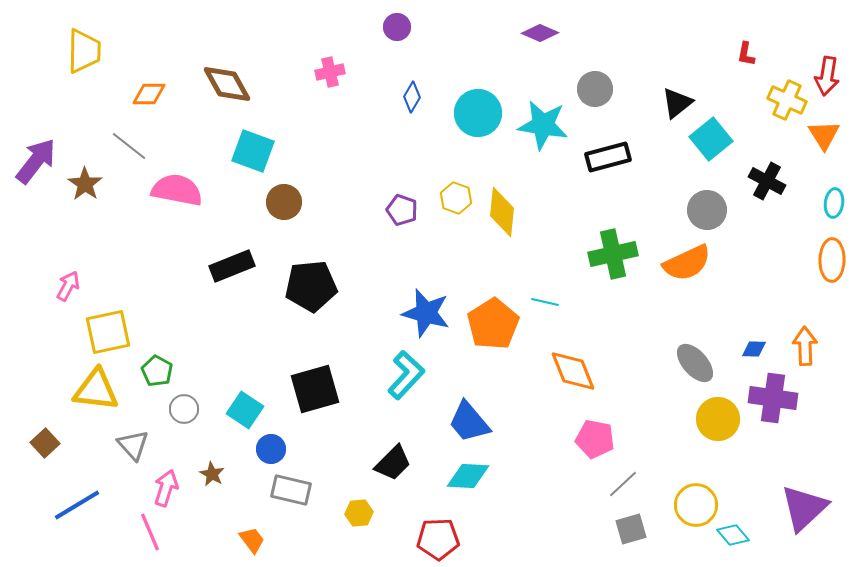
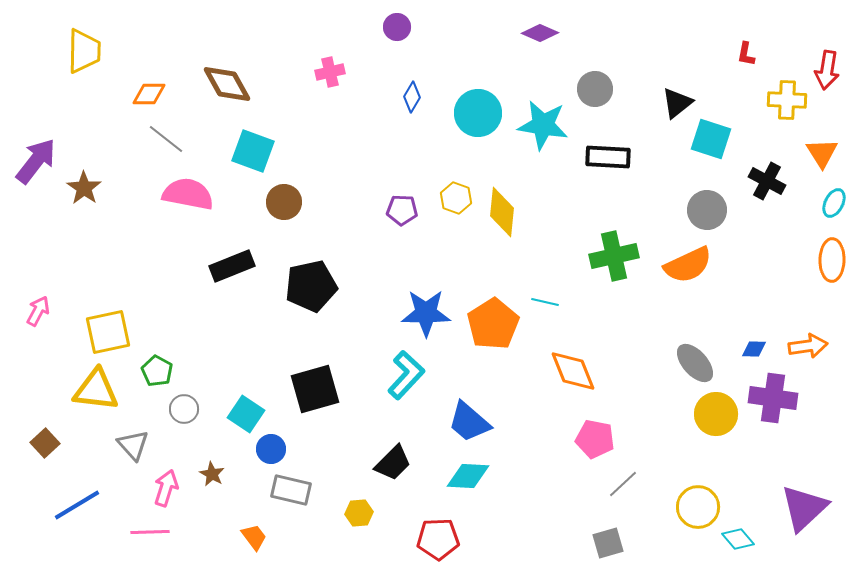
red arrow at (827, 76): moved 6 px up
yellow cross at (787, 100): rotated 21 degrees counterclockwise
orange triangle at (824, 135): moved 2 px left, 18 px down
cyan square at (711, 139): rotated 33 degrees counterclockwise
gray line at (129, 146): moved 37 px right, 7 px up
black rectangle at (608, 157): rotated 18 degrees clockwise
brown star at (85, 184): moved 1 px left, 4 px down
pink semicircle at (177, 190): moved 11 px right, 4 px down
cyan ellipse at (834, 203): rotated 20 degrees clockwise
purple pentagon at (402, 210): rotated 16 degrees counterclockwise
green cross at (613, 254): moved 1 px right, 2 px down
orange semicircle at (687, 263): moved 1 px right, 2 px down
pink arrow at (68, 286): moved 30 px left, 25 px down
black pentagon at (311, 286): rotated 6 degrees counterclockwise
blue star at (426, 313): rotated 15 degrees counterclockwise
orange arrow at (805, 346): moved 3 px right; rotated 84 degrees clockwise
cyan square at (245, 410): moved 1 px right, 4 px down
yellow circle at (718, 419): moved 2 px left, 5 px up
blue trapezoid at (469, 422): rotated 9 degrees counterclockwise
yellow circle at (696, 505): moved 2 px right, 2 px down
gray square at (631, 529): moved 23 px left, 14 px down
pink line at (150, 532): rotated 69 degrees counterclockwise
cyan diamond at (733, 535): moved 5 px right, 4 px down
orange trapezoid at (252, 540): moved 2 px right, 3 px up
